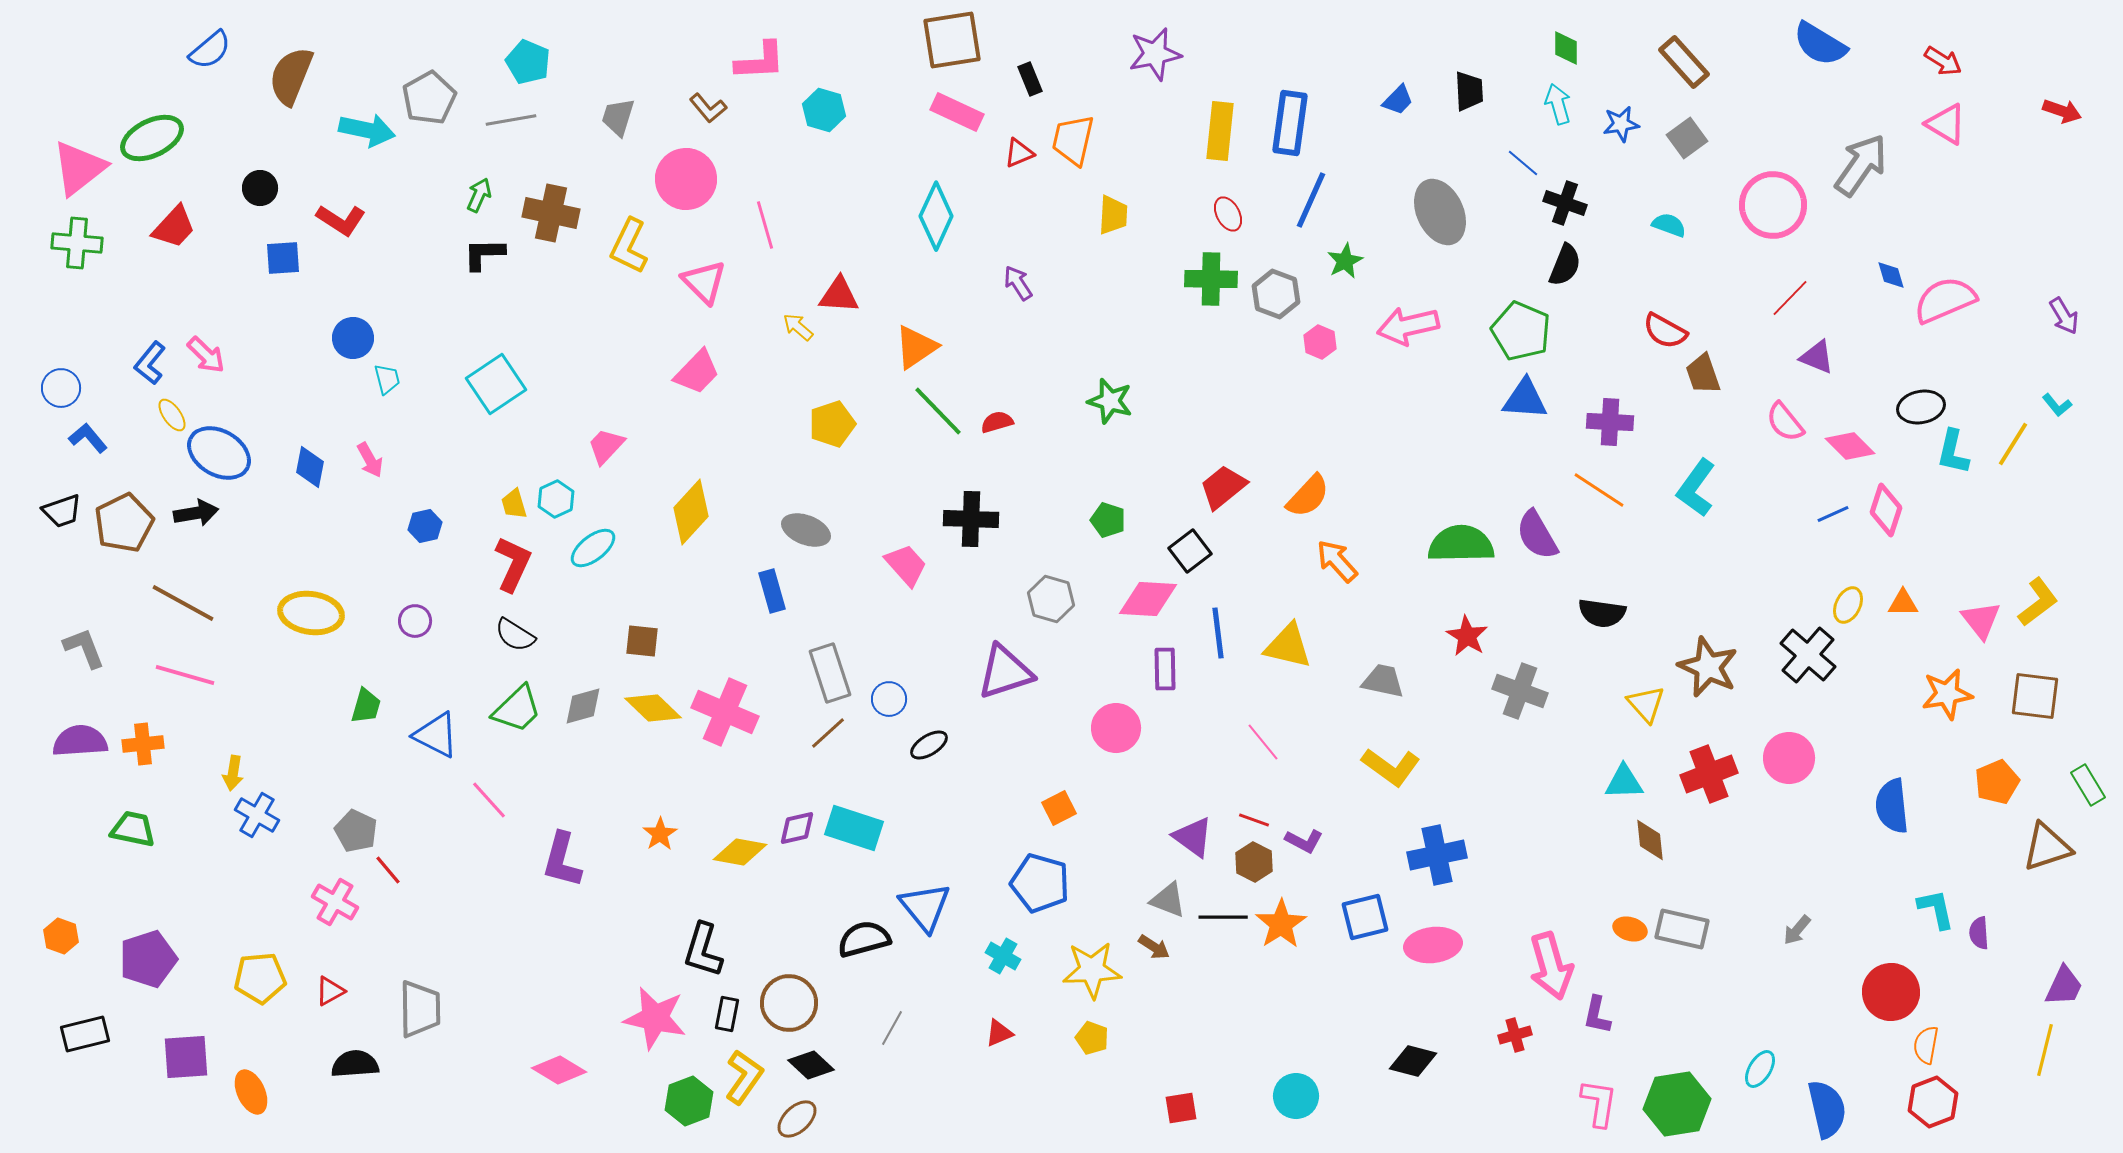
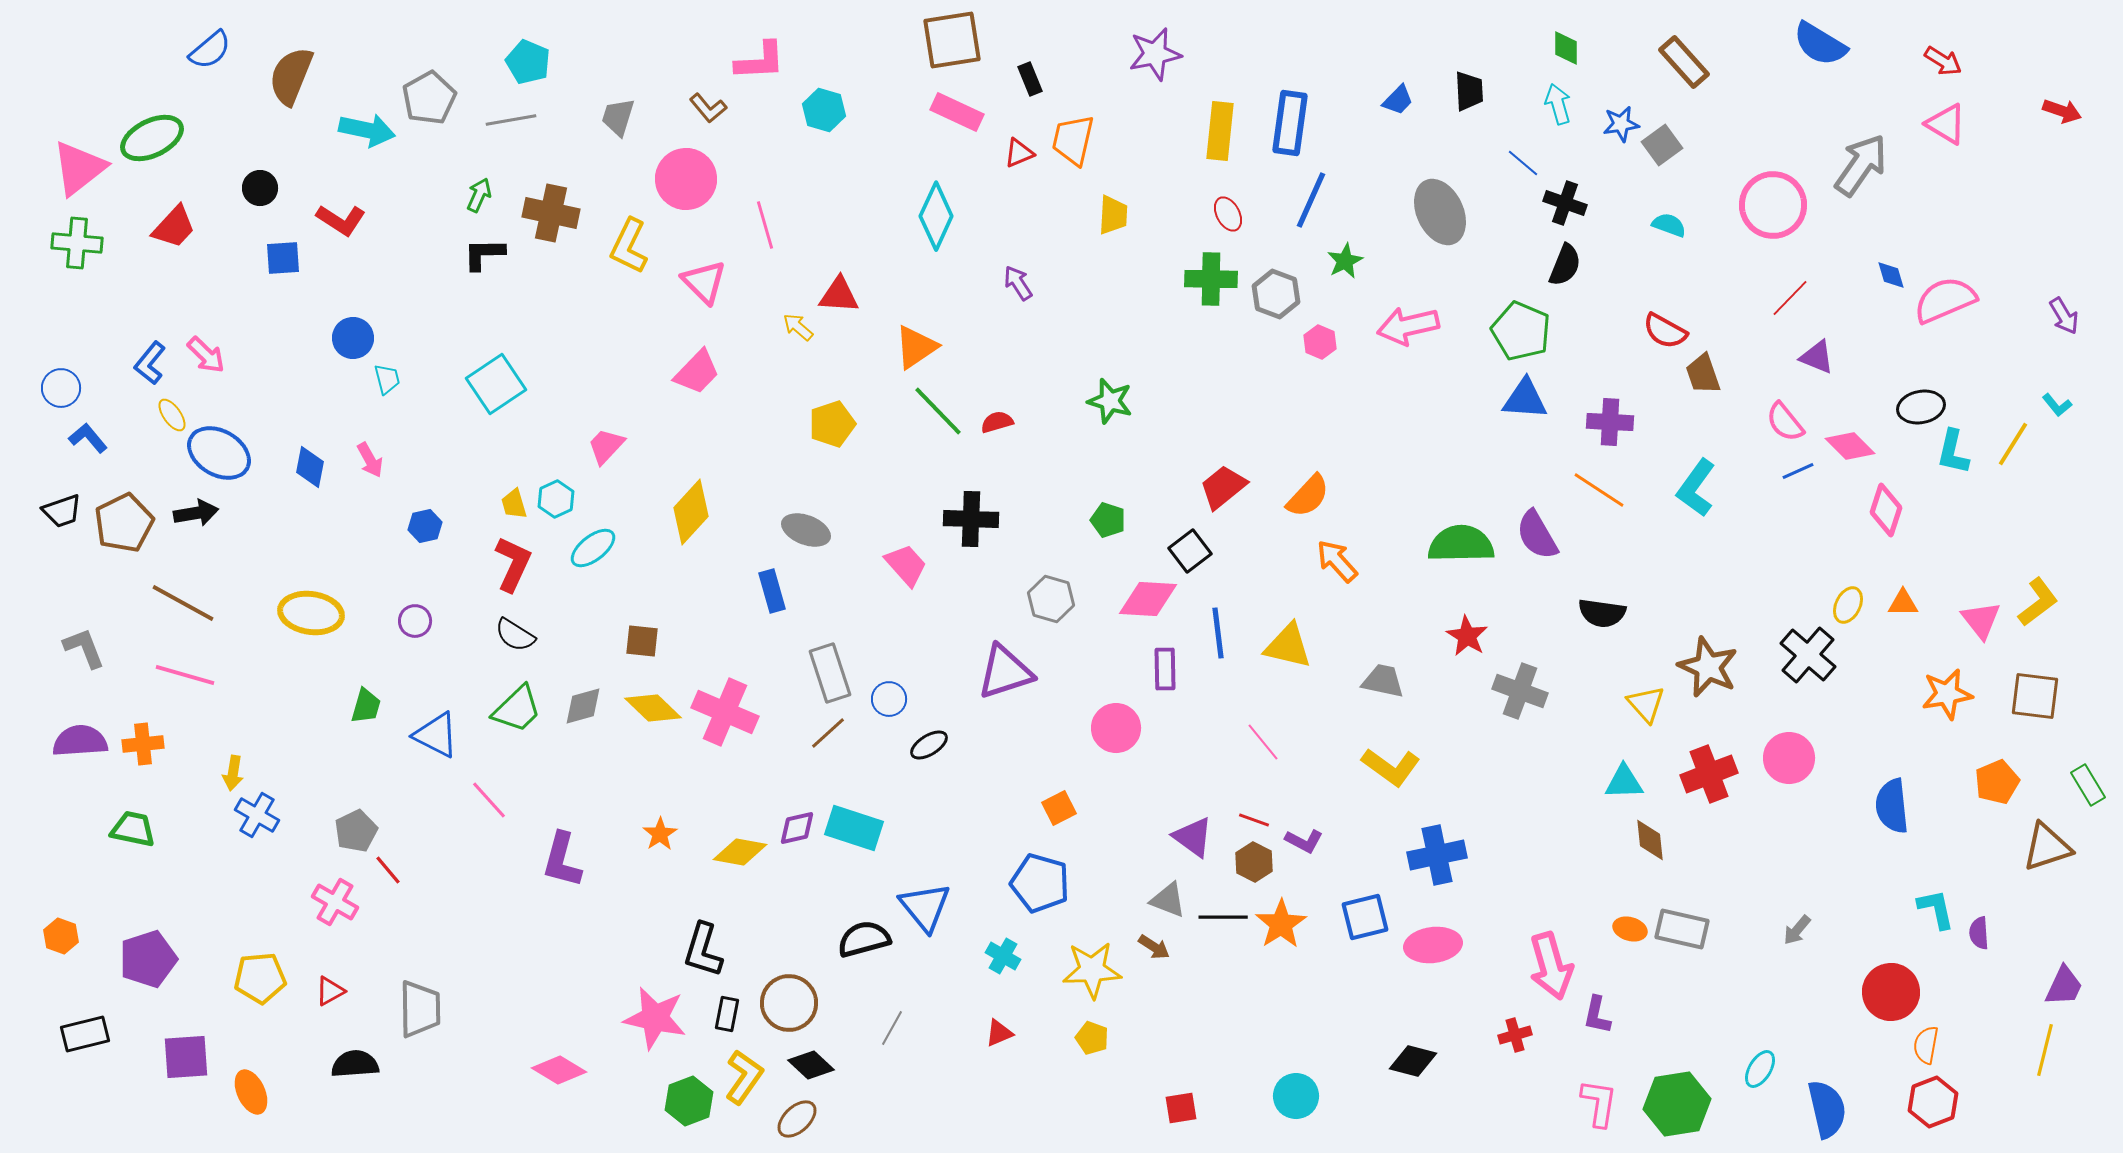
gray square at (1687, 138): moved 25 px left, 7 px down
blue line at (1833, 514): moved 35 px left, 43 px up
gray pentagon at (356, 831): rotated 21 degrees clockwise
